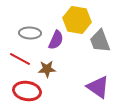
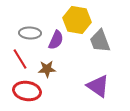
red line: rotated 30 degrees clockwise
purple triangle: moved 1 px up
